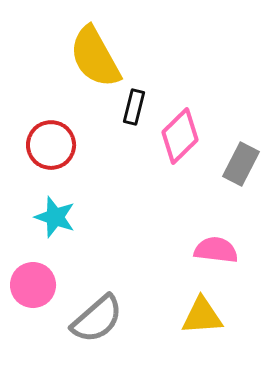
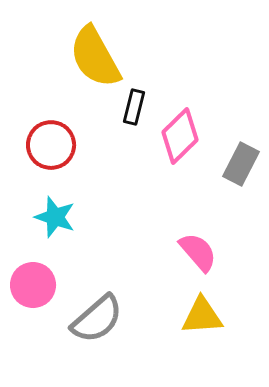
pink semicircle: moved 18 px left, 2 px down; rotated 42 degrees clockwise
